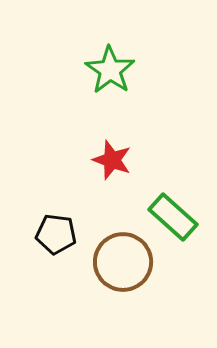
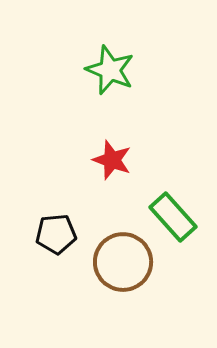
green star: rotated 12 degrees counterclockwise
green rectangle: rotated 6 degrees clockwise
black pentagon: rotated 12 degrees counterclockwise
